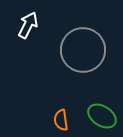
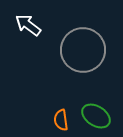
white arrow: rotated 80 degrees counterclockwise
green ellipse: moved 6 px left
